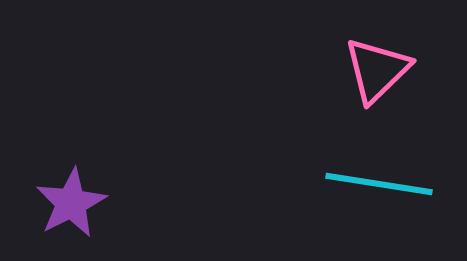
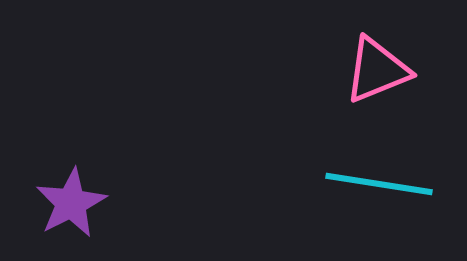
pink triangle: rotated 22 degrees clockwise
